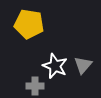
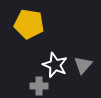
white star: moved 1 px up
gray cross: moved 4 px right
